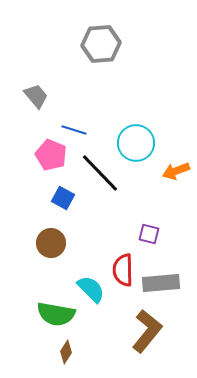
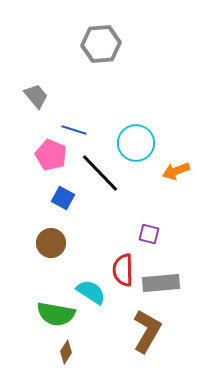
cyan semicircle: moved 3 px down; rotated 12 degrees counterclockwise
brown L-shape: rotated 9 degrees counterclockwise
